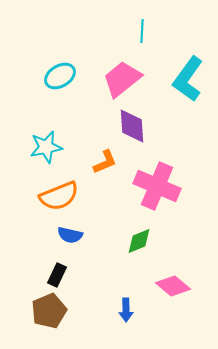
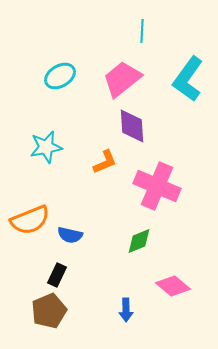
orange semicircle: moved 29 px left, 24 px down
